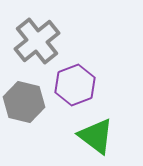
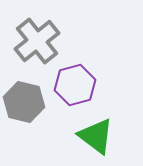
purple hexagon: rotated 6 degrees clockwise
